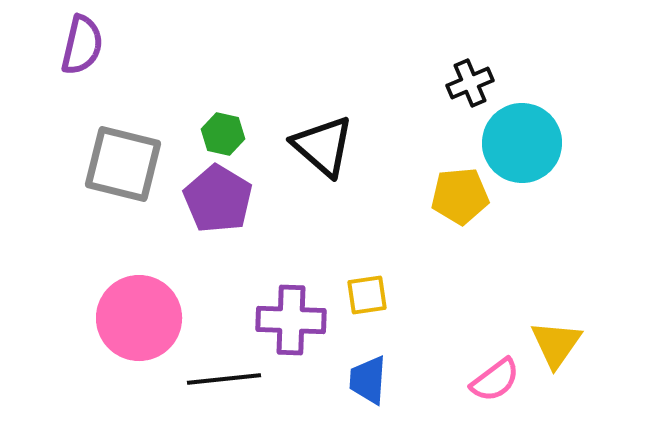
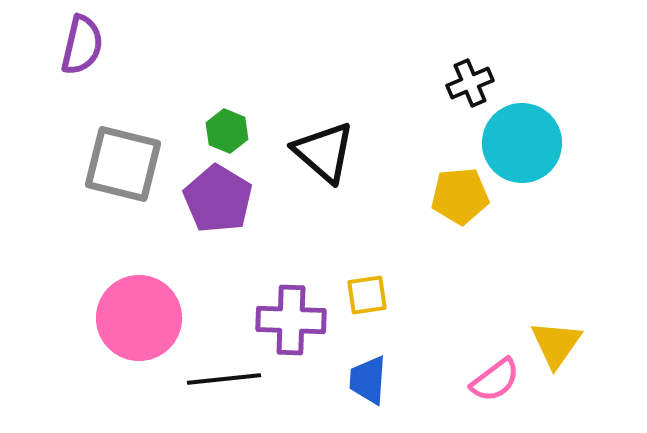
green hexagon: moved 4 px right, 3 px up; rotated 9 degrees clockwise
black triangle: moved 1 px right, 6 px down
